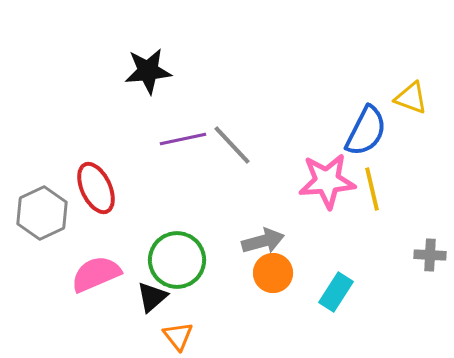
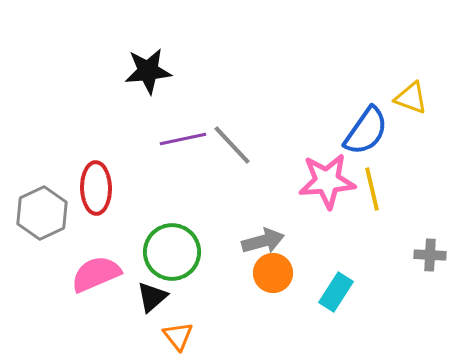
blue semicircle: rotated 8 degrees clockwise
red ellipse: rotated 24 degrees clockwise
green circle: moved 5 px left, 8 px up
